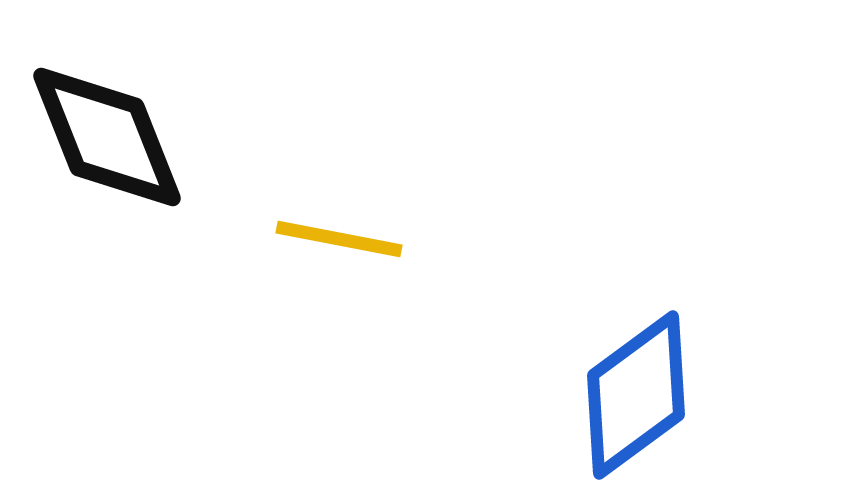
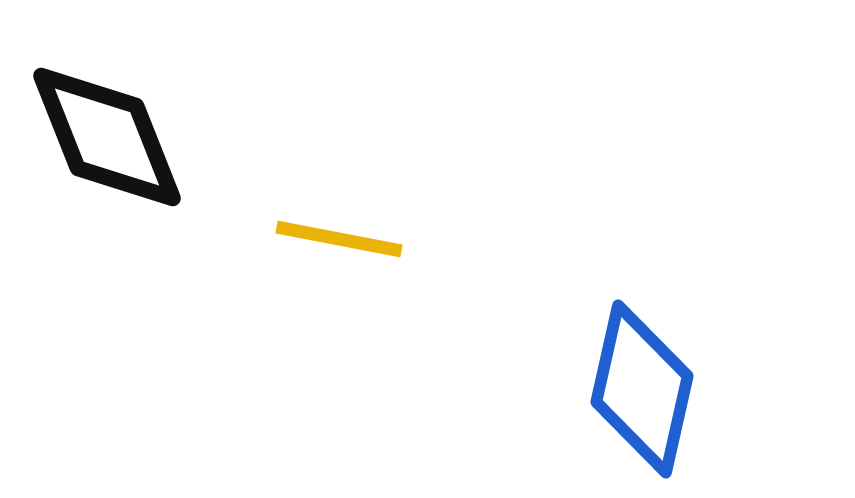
blue diamond: moved 6 px right, 6 px up; rotated 41 degrees counterclockwise
